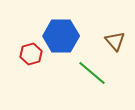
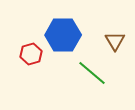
blue hexagon: moved 2 px right, 1 px up
brown triangle: rotated 10 degrees clockwise
